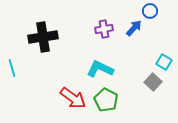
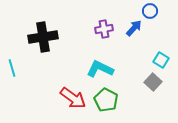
cyan square: moved 3 px left, 2 px up
